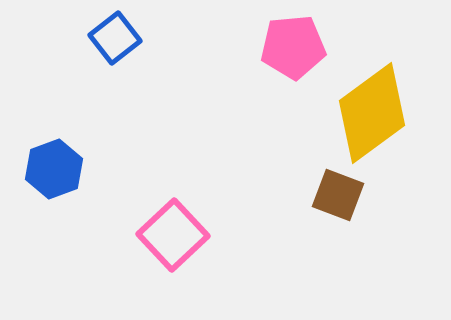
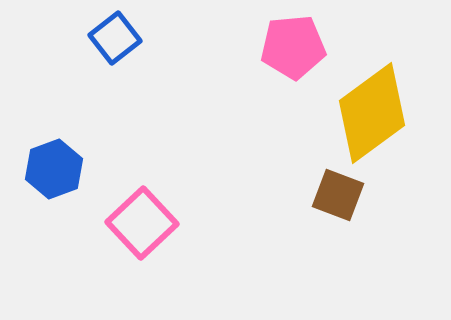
pink square: moved 31 px left, 12 px up
